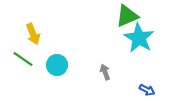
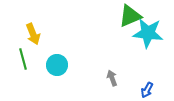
green triangle: moved 3 px right
cyan star: moved 9 px right, 5 px up; rotated 24 degrees counterclockwise
green line: rotated 40 degrees clockwise
gray arrow: moved 7 px right, 6 px down
blue arrow: rotated 91 degrees clockwise
